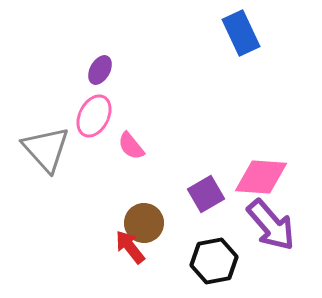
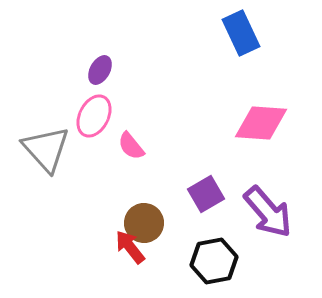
pink diamond: moved 54 px up
purple arrow: moved 3 px left, 13 px up
